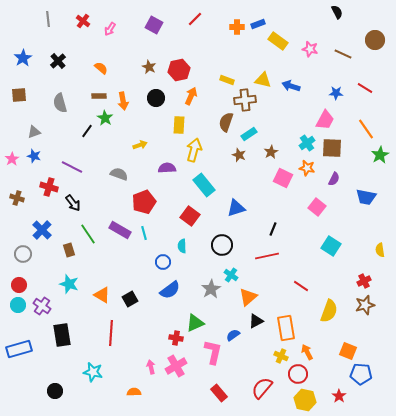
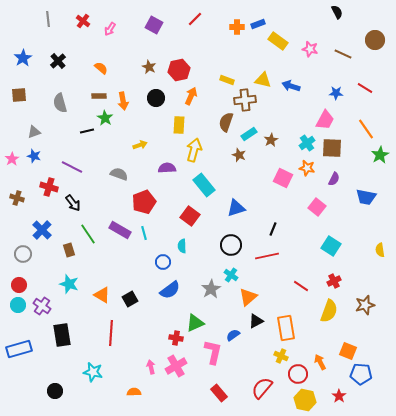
black line at (87, 131): rotated 40 degrees clockwise
brown star at (271, 152): moved 12 px up
black circle at (222, 245): moved 9 px right
red cross at (364, 281): moved 30 px left
orange arrow at (307, 352): moved 13 px right, 10 px down
